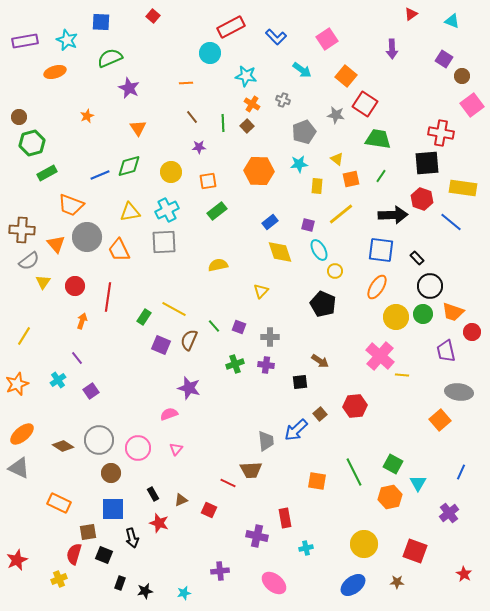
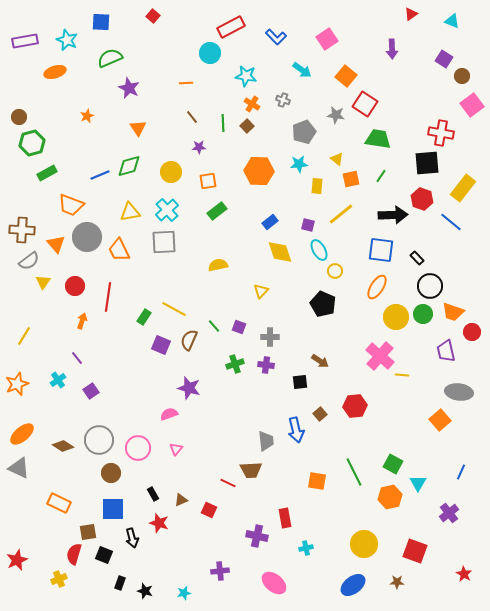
yellow rectangle at (463, 188): rotated 60 degrees counterclockwise
cyan cross at (167, 210): rotated 15 degrees counterclockwise
blue arrow at (296, 430): rotated 60 degrees counterclockwise
black star at (145, 591): rotated 28 degrees clockwise
